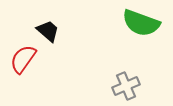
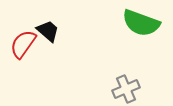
red semicircle: moved 15 px up
gray cross: moved 3 px down
